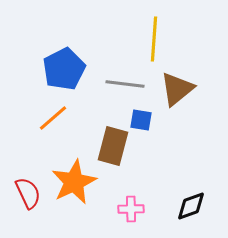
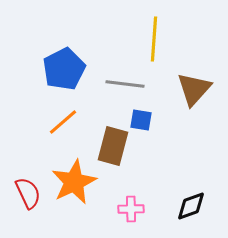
brown triangle: moved 17 px right; rotated 9 degrees counterclockwise
orange line: moved 10 px right, 4 px down
